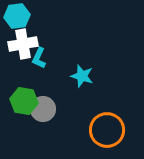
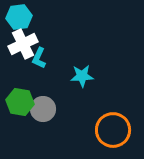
cyan hexagon: moved 2 px right, 1 px down
white cross: rotated 16 degrees counterclockwise
cyan star: rotated 20 degrees counterclockwise
green hexagon: moved 4 px left, 1 px down
orange circle: moved 6 px right
